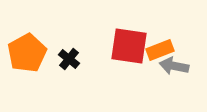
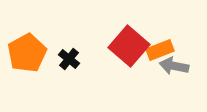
red square: rotated 33 degrees clockwise
